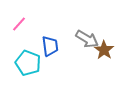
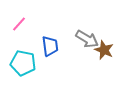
brown star: rotated 12 degrees counterclockwise
cyan pentagon: moved 5 px left; rotated 10 degrees counterclockwise
